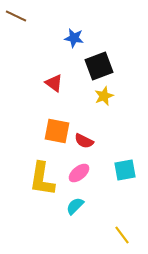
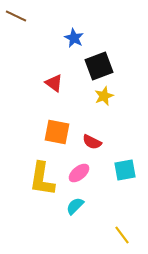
blue star: rotated 18 degrees clockwise
orange square: moved 1 px down
red semicircle: moved 8 px right, 1 px down
